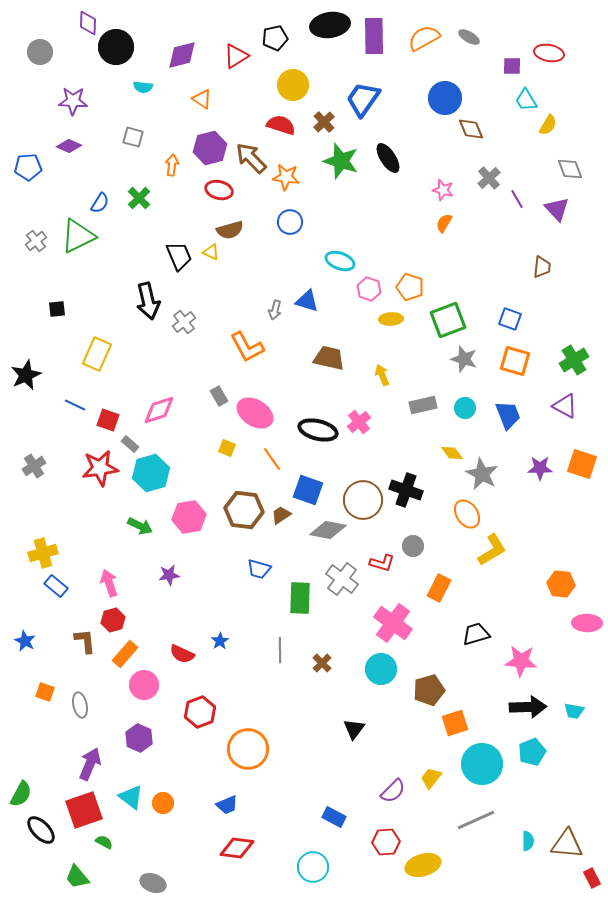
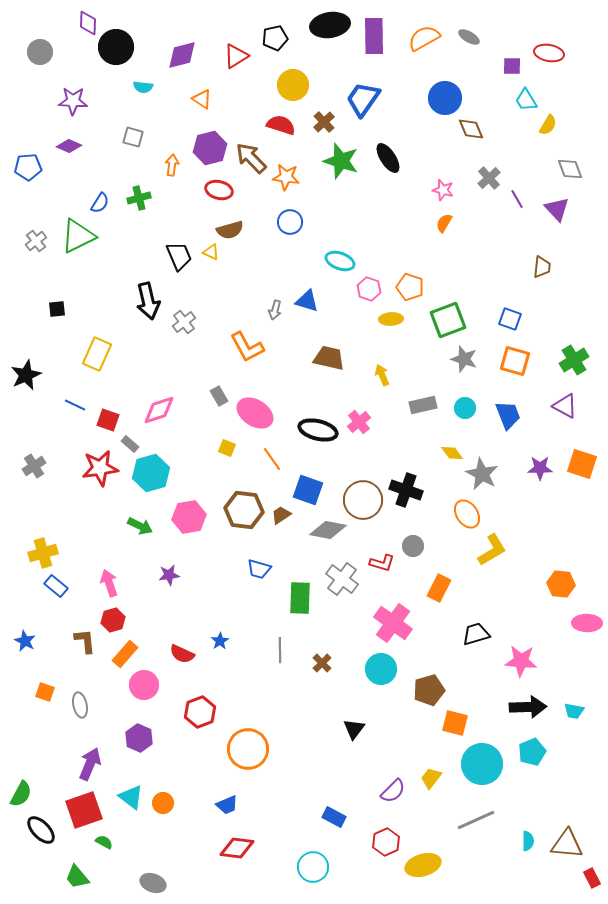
green cross at (139, 198): rotated 30 degrees clockwise
orange square at (455, 723): rotated 32 degrees clockwise
red hexagon at (386, 842): rotated 20 degrees counterclockwise
